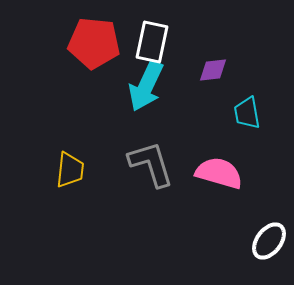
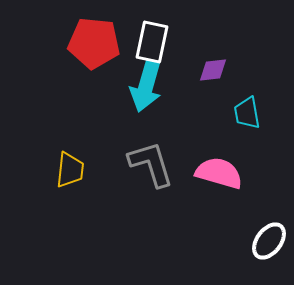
cyan arrow: rotated 9 degrees counterclockwise
